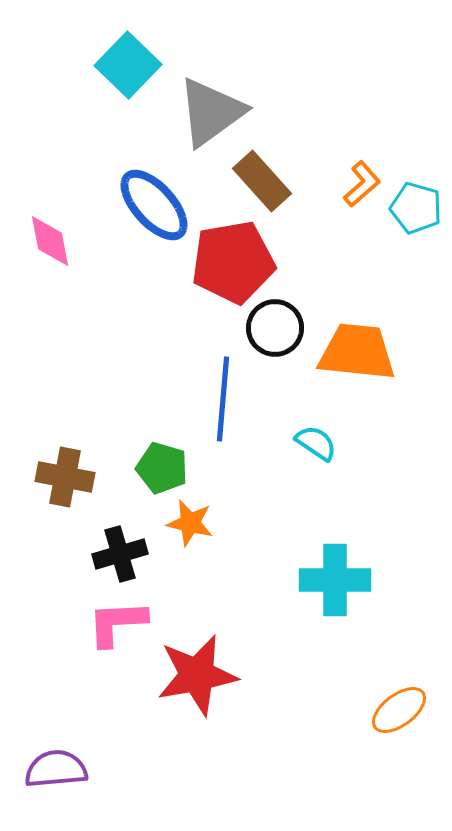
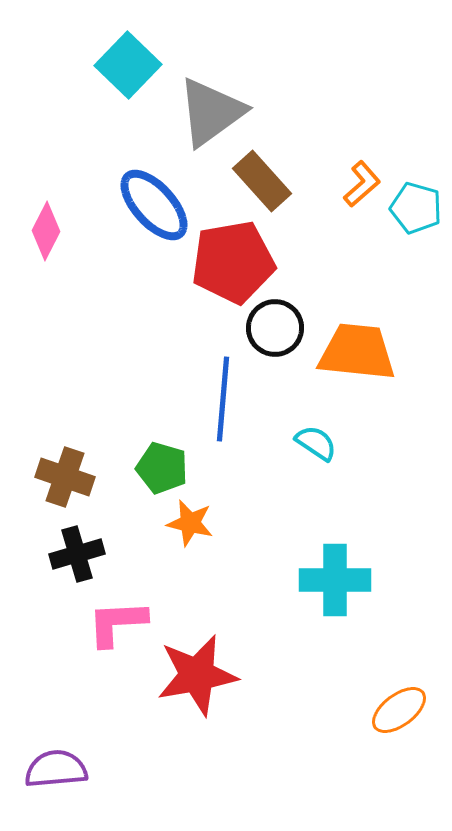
pink diamond: moved 4 px left, 10 px up; rotated 38 degrees clockwise
brown cross: rotated 8 degrees clockwise
black cross: moved 43 px left
